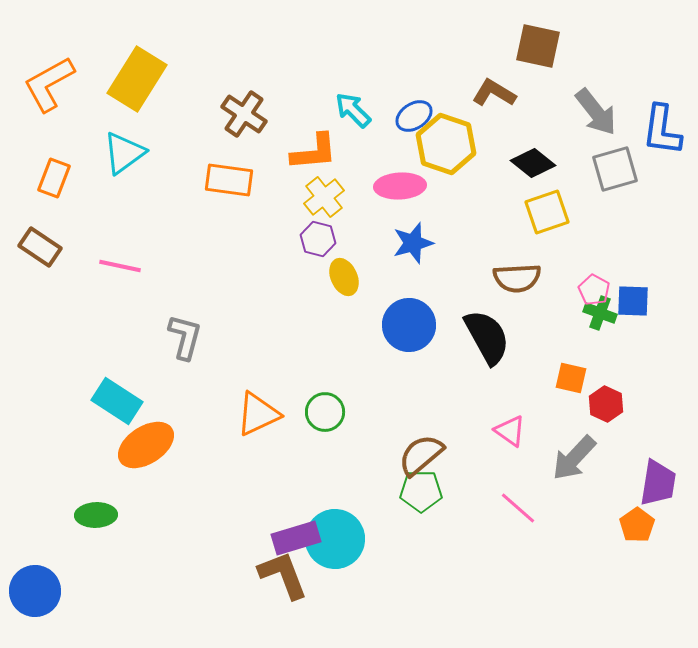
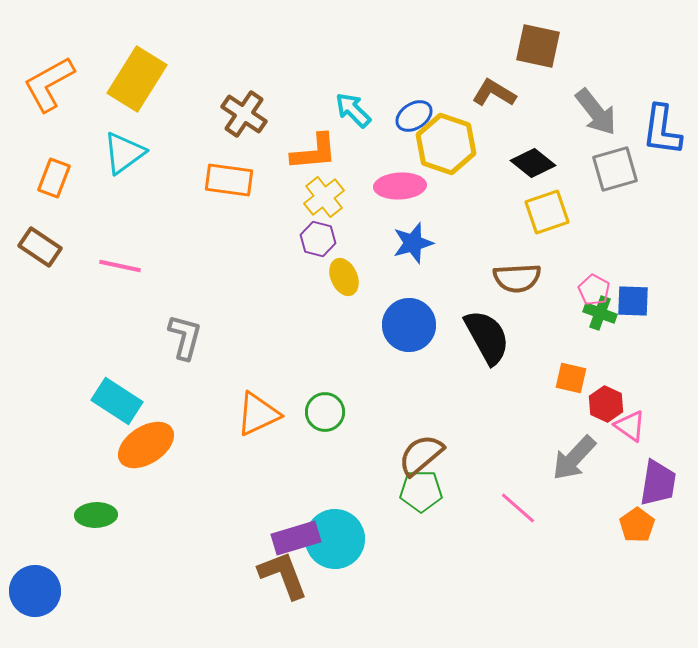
pink triangle at (510, 431): moved 120 px right, 5 px up
